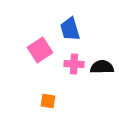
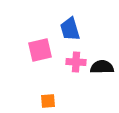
pink square: rotated 20 degrees clockwise
pink cross: moved 2 px right, 2 px up
orange square: rotated 14 degrees counterclockwise
